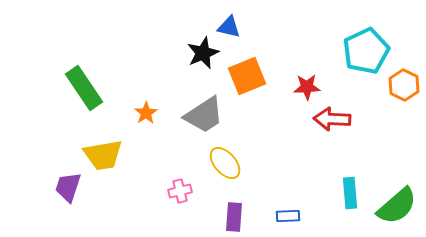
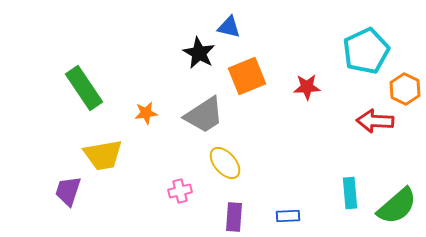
black star: moved 4 px left; rotated 20 degrees counterclockwise
orange hexagon: moved 1 px right, 4 px down
orange star: rotated 25 degrees clockwise
red arrow: moved 43 px right, 2 px down
purple trapezoid: moved 4 px down
